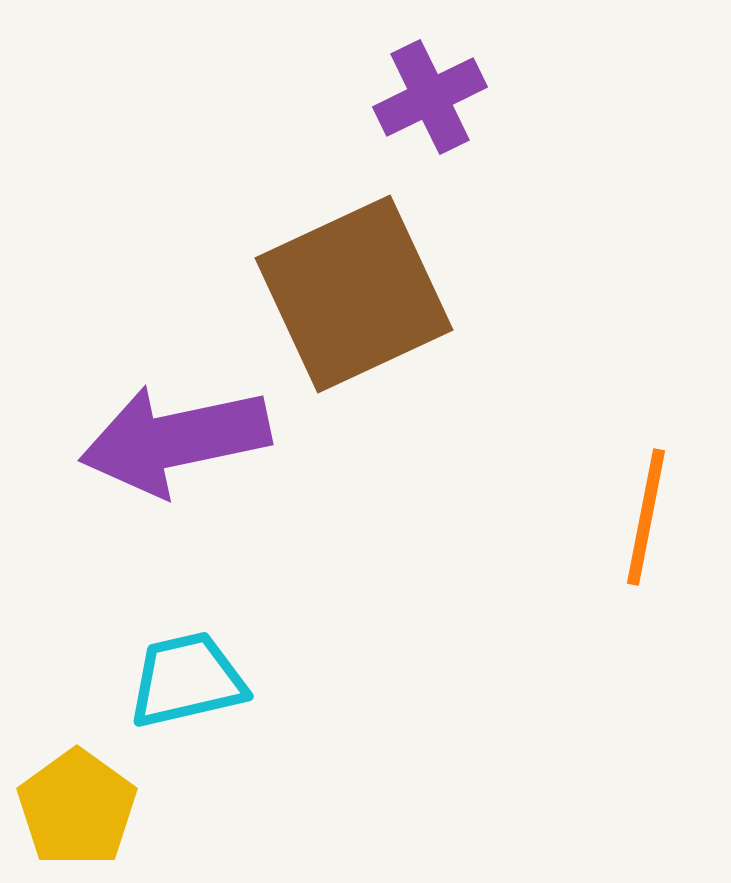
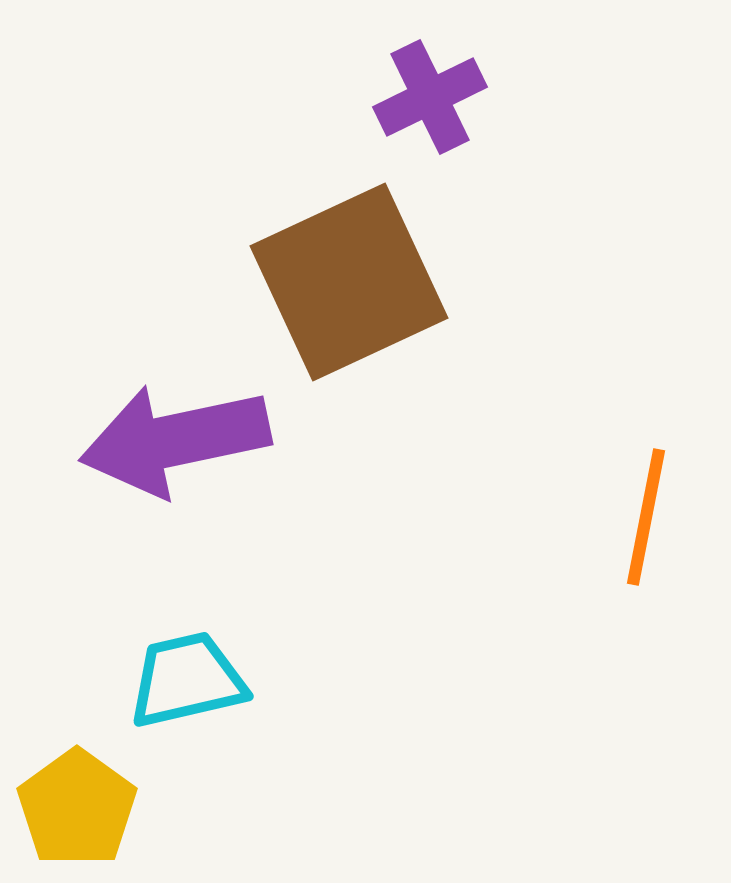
brown square: moved 5 px left, 12 px up
